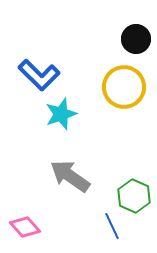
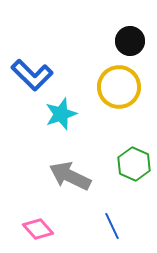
black circle: moved 6 px left, 2 px down
blue L-shape: moved 7 px left
yellow circle: moved 5 px left
gray arrow: rotated 9 degrees counterclockwise
green hexagon: moved 32 px up
pink diamond: moved 13 px right, 2 px down
